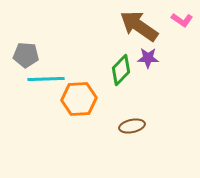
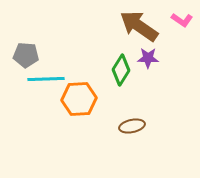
green diamond: rotated 12 degrees counterclockwise
